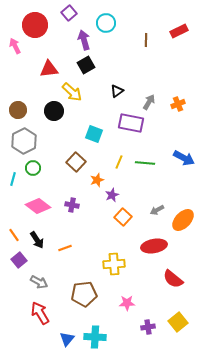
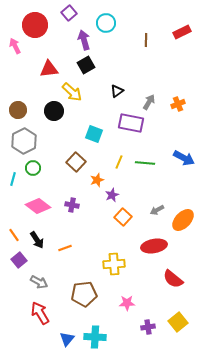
red rectangle at (179, 31): moved 3 px right, 1 px down
